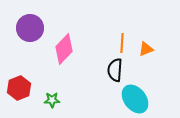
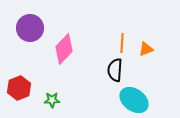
cyan ellipse: moved 1 px left, 1 px down; rotated 16 degrees counterclockwise
